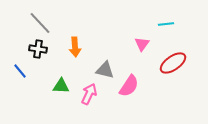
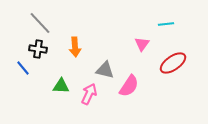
blue line: moved 3 px right, 3 px up
